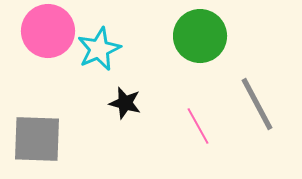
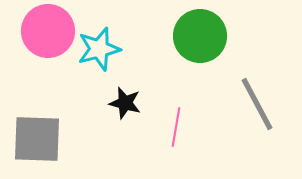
cyan star: rotated 9 degrees clockwise
pink line: moved 22 px left, 1 px down; rotated 39 degrees clockwise
